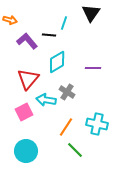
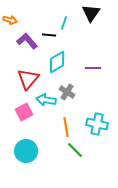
orange line: rotated 42 degrees counterclockwise
